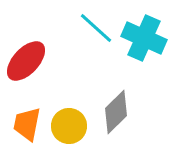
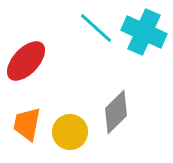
cyan cross: moved 6 px up
yellow circle: moved 1 px right, 6 px down
